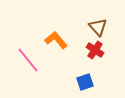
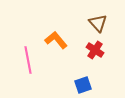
brown triangle: moved 4 px up
pink line: rotated 28 degrees clockwise
blue square: moved 2 px left, 3 px down
